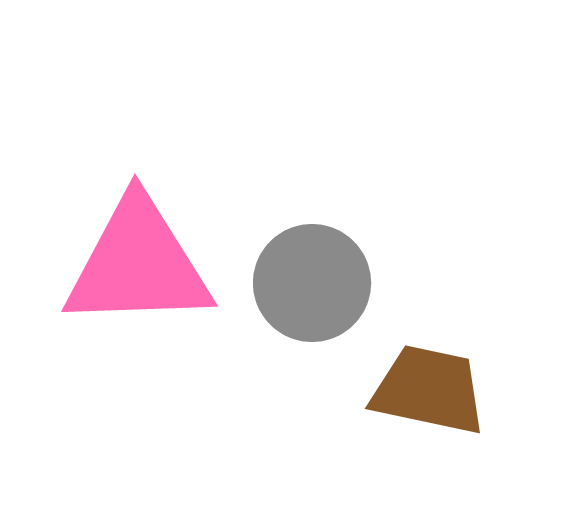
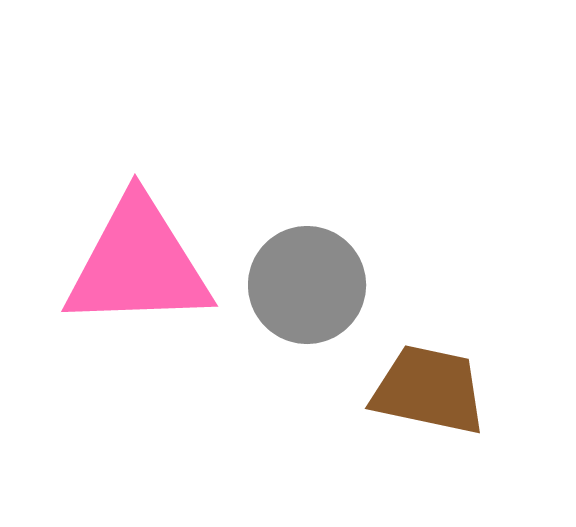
gray circle: moved 5 px left, 2 px down
